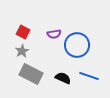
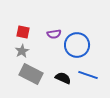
red square: rotated 16 degrees counterclockwise
blue line: moved 1 px left, 1 px up
